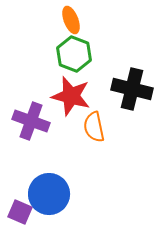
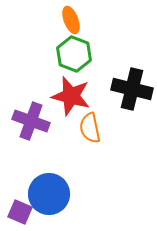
orange semicircle: moved 4 px left, 1 px down
